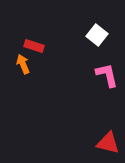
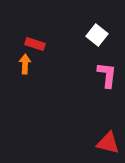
red rectangle: moved 1 px right, 2 px up
orange arrow: moved 2 px right; rotated 24 degrees clockwise
pink L-shape: rotated 20 degrees clockwise
